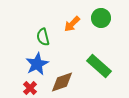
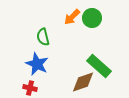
green circle: moved 9 px left
orange arrow: moved 7 px up
blue star: rotated 20 degrees counterclockwise
brown diamond: moved 21 px right
red cross: rotated 32 degrees counterclockwise
